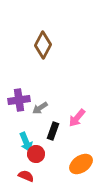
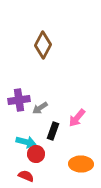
cyan arrow: rotated 54 degrees counterclockwise
orange ellipse: rotated 35 degrees clockwise
